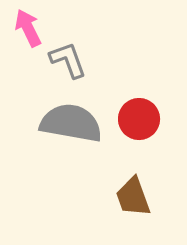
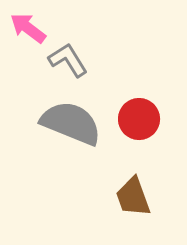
pink arrow: rotated 27 degrees counterclockwise
gray L-shape: rotated 12 degrees counterclockwise
gray semicircle: rotated 12 degrees clockwise
